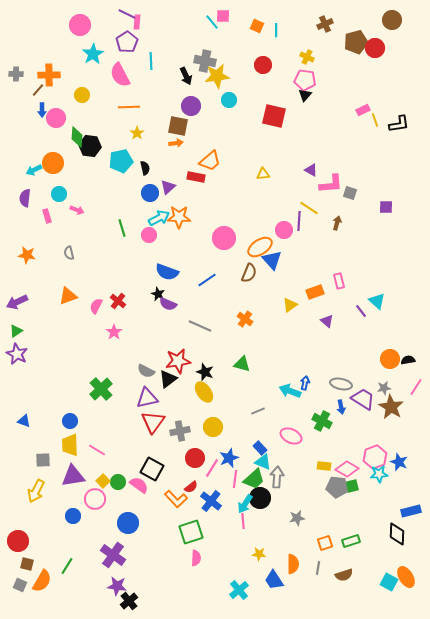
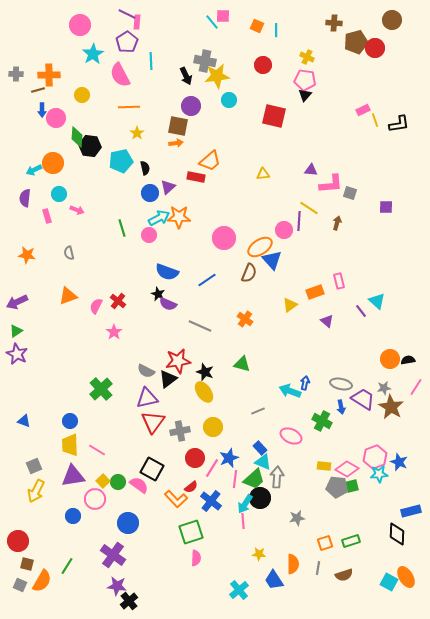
brown cross at (325, 24): moved 9 px right, 1 px up; rotated 28 degrees clockwise
brown line at (38, 90): rotated 32 degrees clockwise
purple triangle at (311, 170): rotated 24 degrees counterclockwise
gray square at (43, 460): moved 9 px left, 6 px down; rotated 21 degrees counterclockwise
